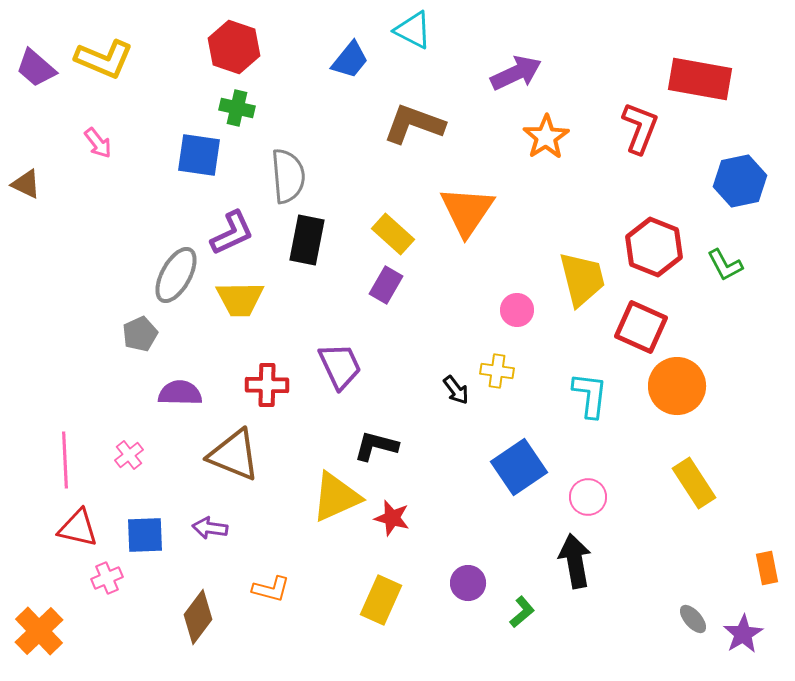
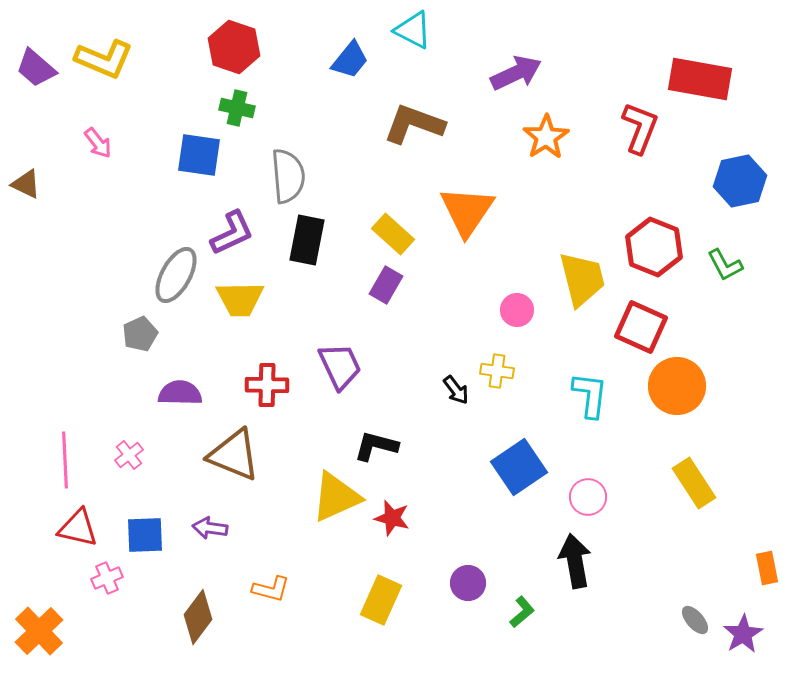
gray ellipse at (693, 619): moved 2 px right, 1 px down
